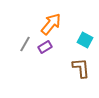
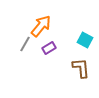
orange arrow: moved 10 px left, 2 px down
purple rectangle: moved 4 px right, 1 px down
